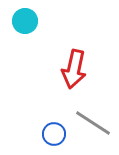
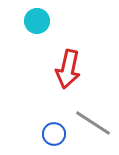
cyan circle: moved 12 px right
red arrow: moved 6 px left
